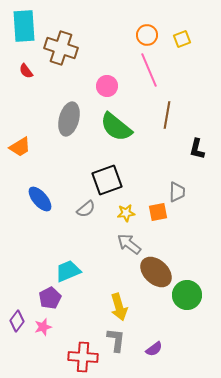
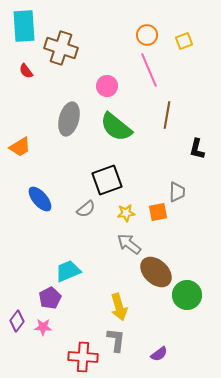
yellow square: moved 2 px right, 2 px down
pink star: rotated 18 degrees clockwise
purple semicircle: moved 5 px right, 5 px down
